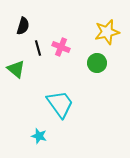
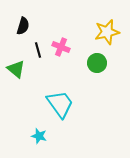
black line: moved 2 px down
